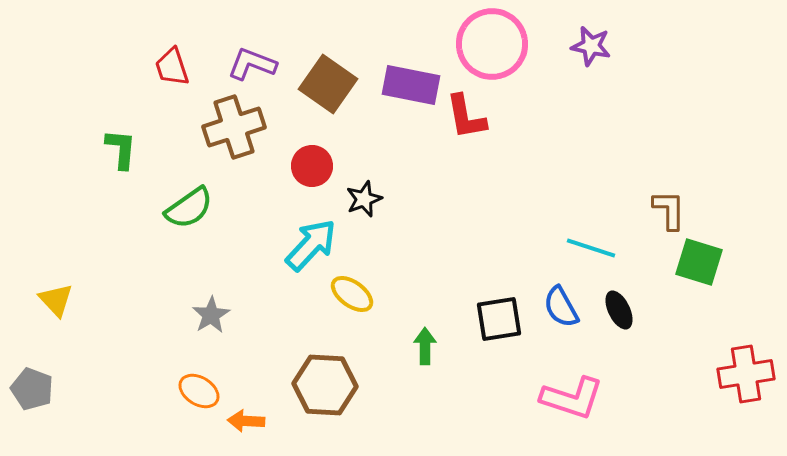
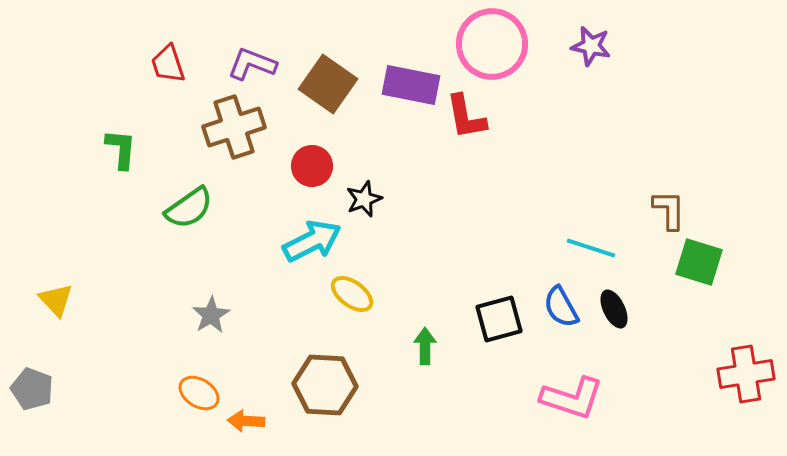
red trapezoid: moved 4 px left, 3 px up
cyan arrow: moved 1 px right, 4 px up; rotated 20 degrees clockwise
black ellipse: moved 5 px left, 1 px up
black square: rotated 6 degrees counterclockwise
orange ellipse: moved 2 px down
